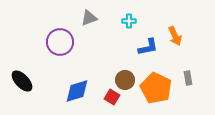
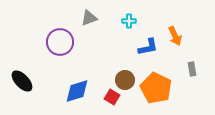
gray rectangle: moved 4 px right, 9 px up
